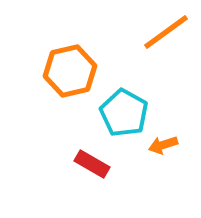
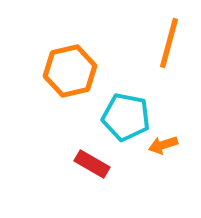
orange line: moved 3 px right, 11 px down; rotated 39 degrees counterclockwise
cyan pentagon: moved 2 px right, 4 px down; rotated 18 degrees counterclockwise
